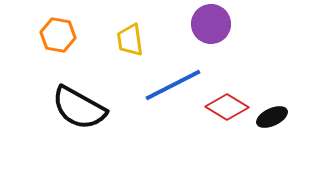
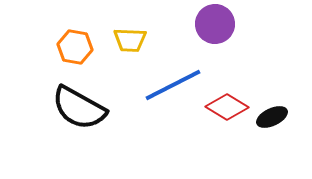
purple circle: moved 4 px right
orange hexagon: moved 17 px right, 12 px down
yellow trapezoid: rotated 80 degrees counterclockwise
